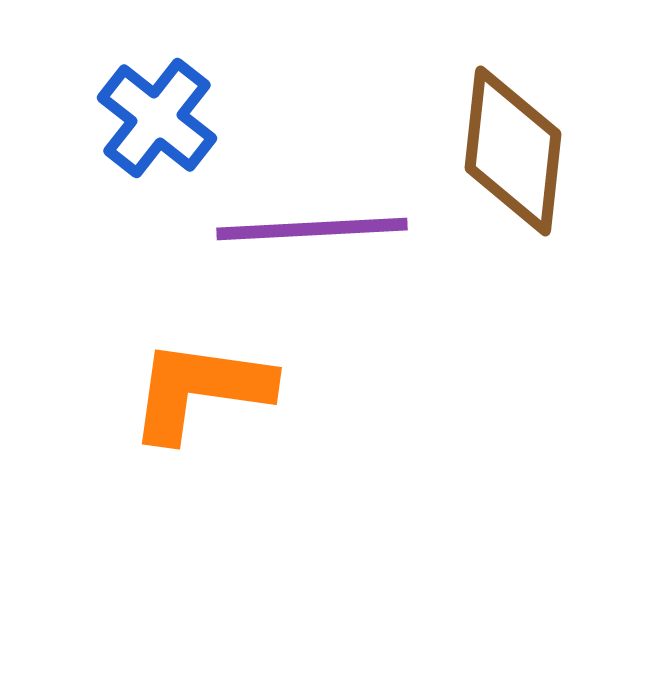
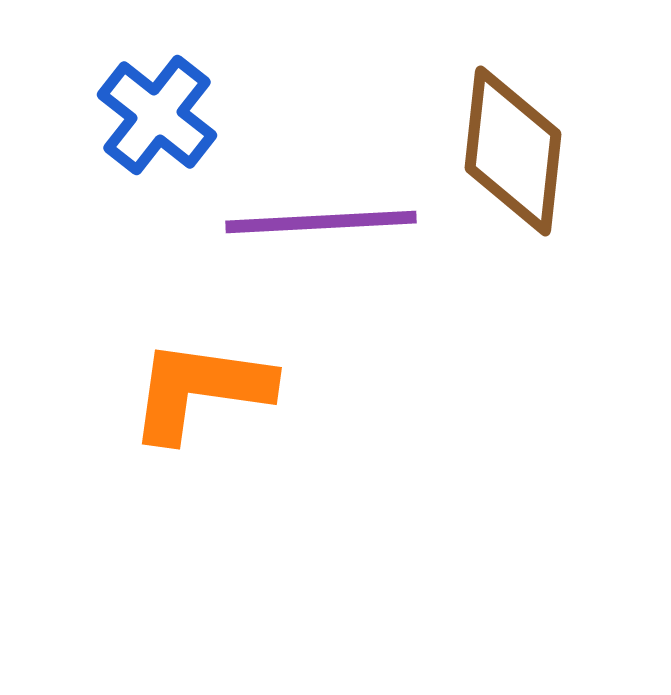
blue cross: moved 3 px up
purple line: moved 9 px right, 7 px up
